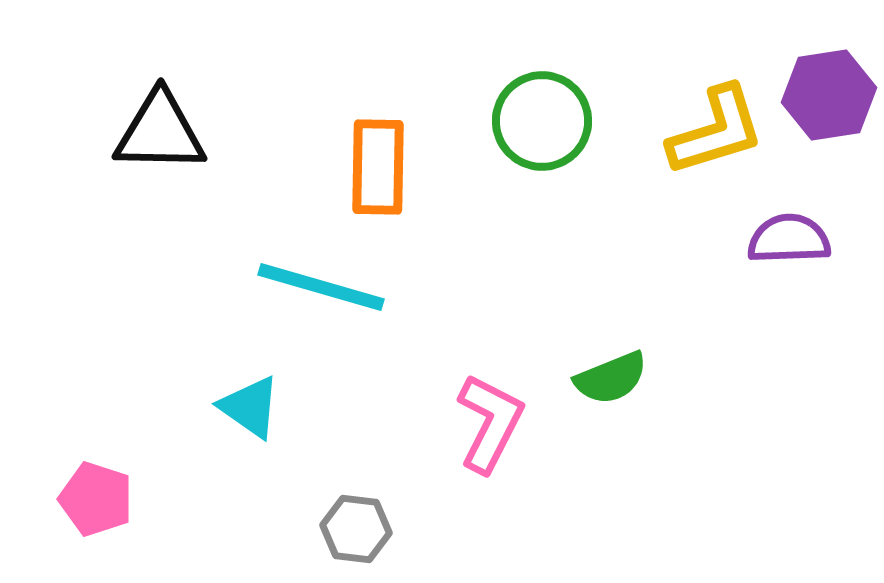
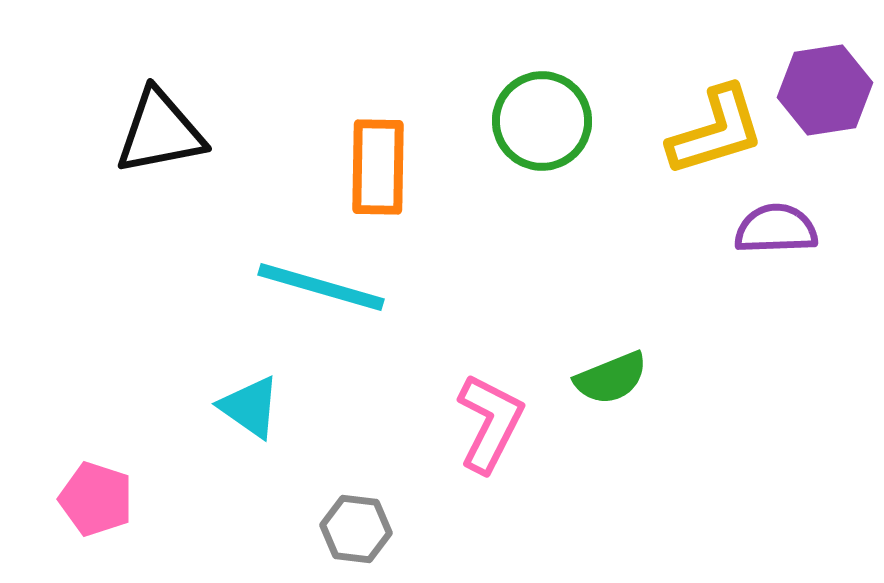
purple hexagon: moved 4 px left, 5 px up
black triangle: rotated 12 degrees counterclockwise
purple semicircle: moved 13 px left, 10 px up
